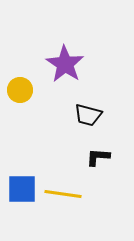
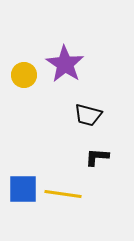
yellow circle: moved 4 px right, 15 px up
black L-shape: moved 1 px left
blue square: moved 1 px right
